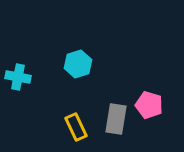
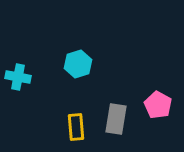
pink pentagon: moved 9 px right; rotated 12 degrees clockwise
yellow rectangle: rotated 20 degrees clockwise
